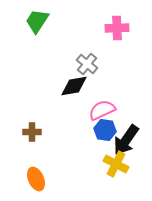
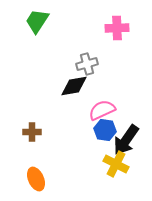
gray cross: rotated 35 degrees clockwise
